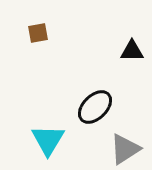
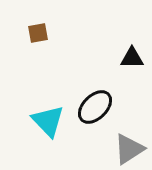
black triangle: moved 7 px down
cyan triangle: moved 19 px up; rotated 15 degrees counterclockwise
gray triangle: moved 4 px right
